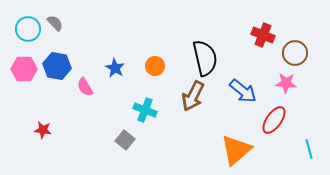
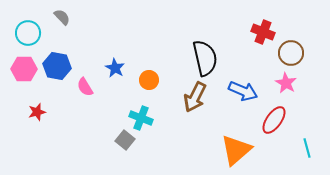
gray semicircle: moved 7 px right, 6 px up
cyan circle: moved 4 px down
red cross: moved 3 px up
brown circle: moved 4 px left
orange circle: moved 6 px left, 14 px down
pink star: rotated 25 degrees clockwise
blue arrow: rotated 16 degrees counterclockwise
brown arrow: moved 2 px right, 1 px down
cyan cross: moved 4 px left, 8 px down
red star: moved 6 px left, 18 px up; rotated 24 degrees counterclockwise
cyan line: moved 2 px left, 1 px up
